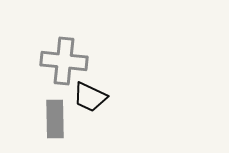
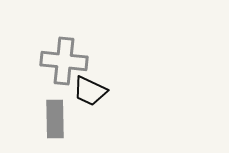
black trapezoid: moved 6 px up
